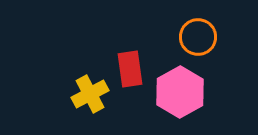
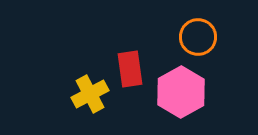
pink hexagon: moved 1 px right
